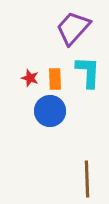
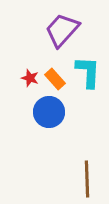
purple trapezoid: moved 11 px left, 2 px down
orange rectangle: rotated 40 degrees counterclockwise
blue circle: moved 1 px left, 1 px down
